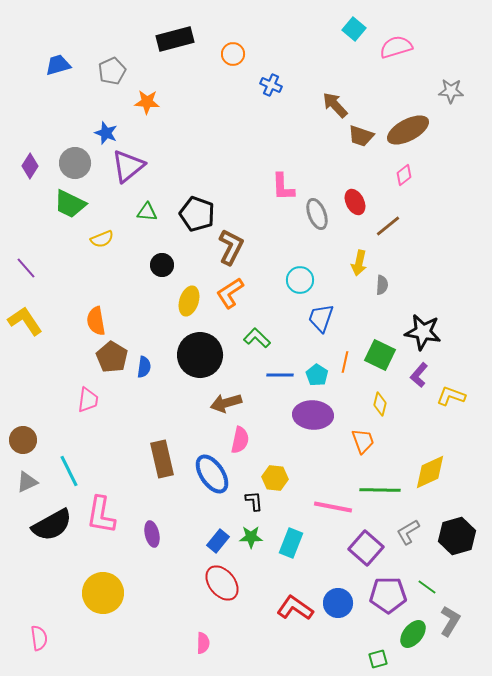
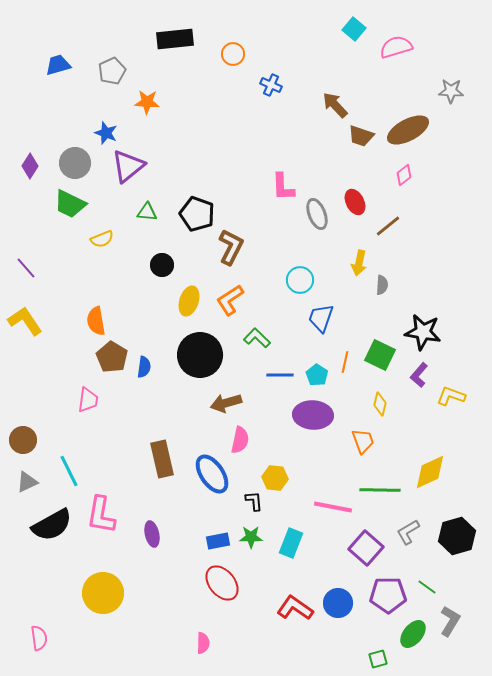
black rectangle at (175, 39): rotated 9 degrees clockwise
orange L-shape at (230, 293): moved 7 px down
blue rectangle at (218, 541): rotated 40 degrees clockwise
